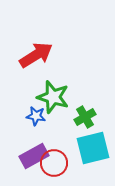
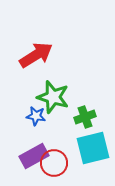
green cross: rotated 10 degrees clockwise
